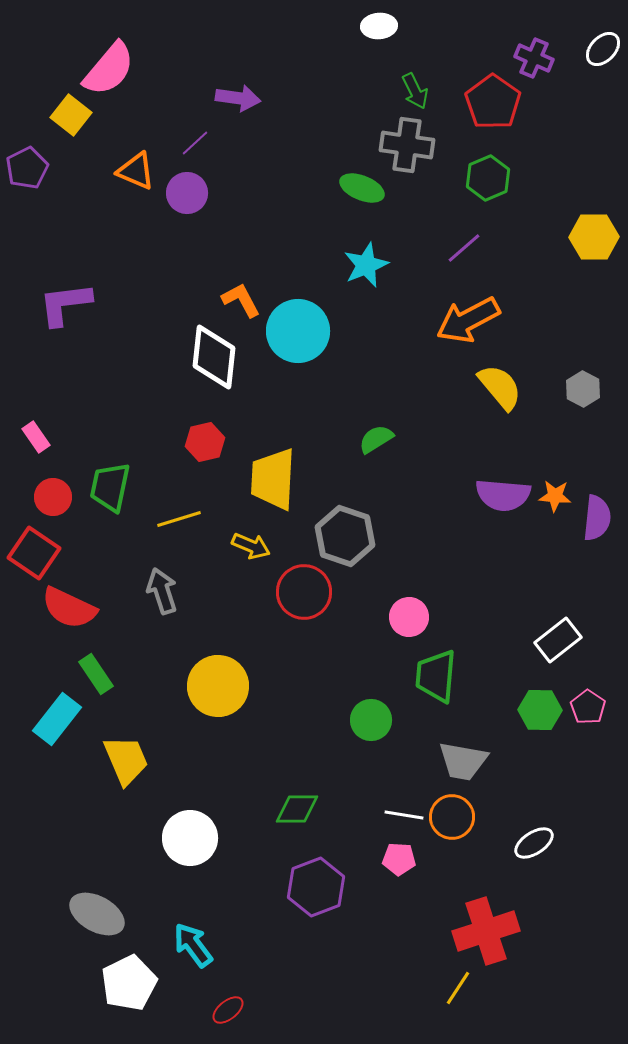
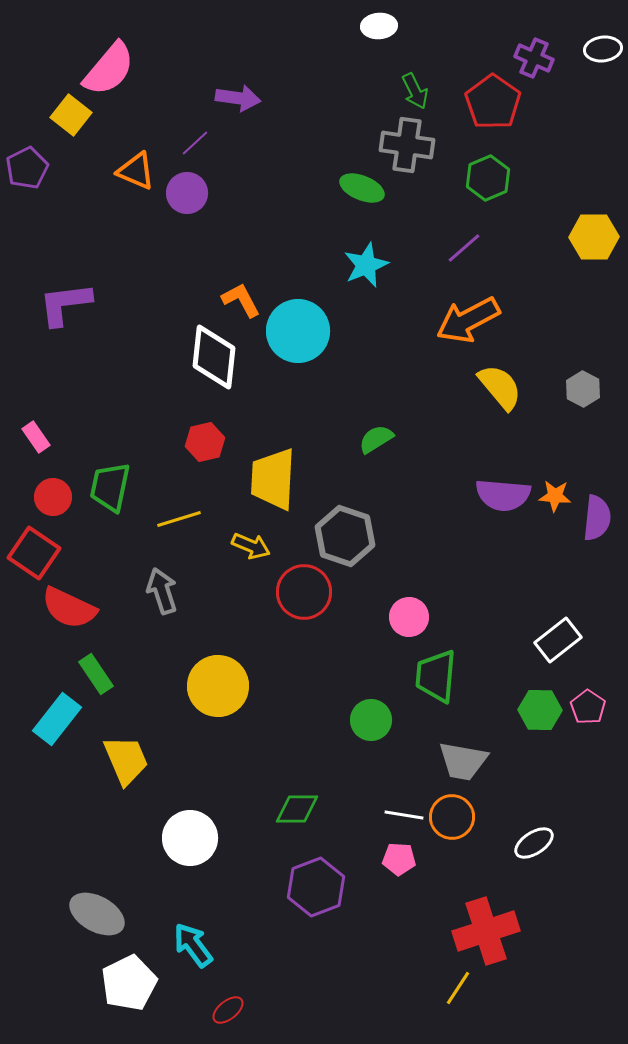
white ellipse at (603, 49): rotated 39 degrees clockwise
